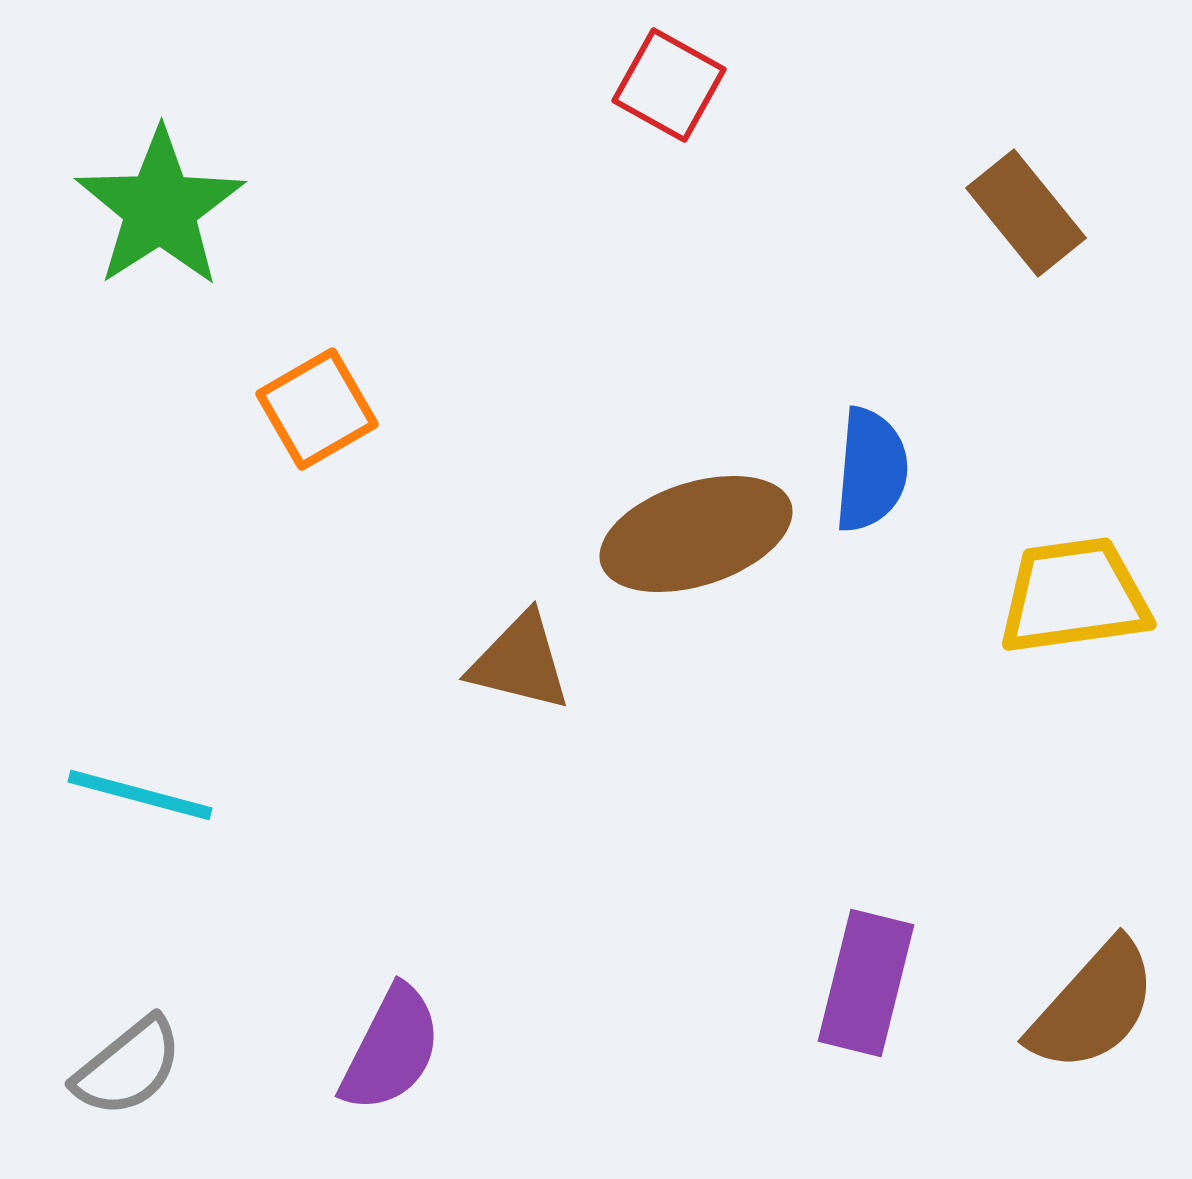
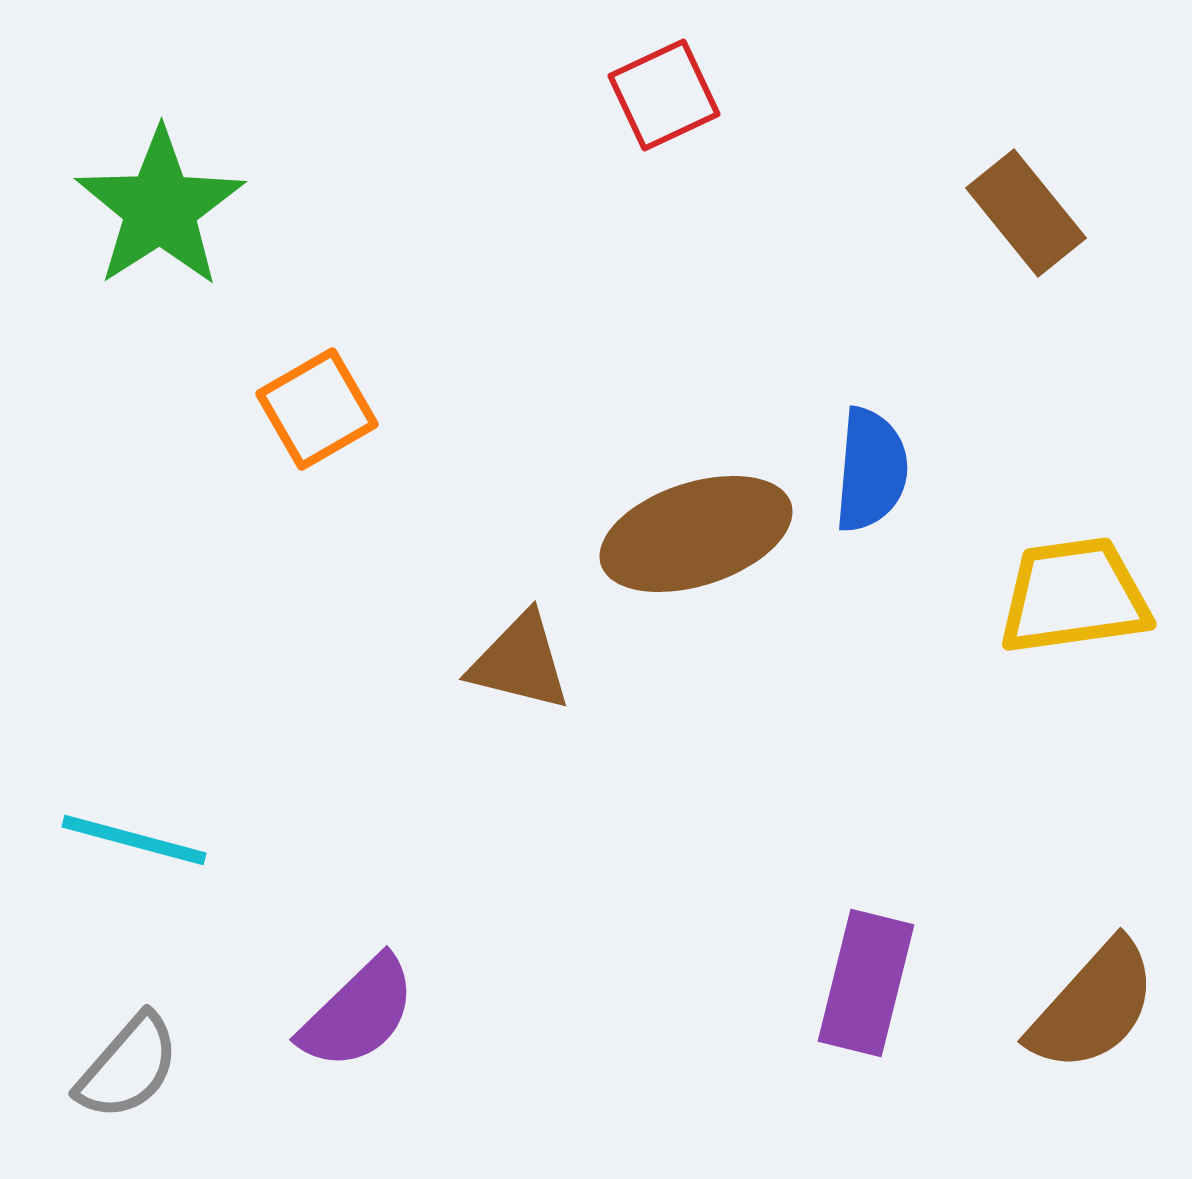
red square: moved 5 px left, 10 px down; rotated 36 degrees clockwise
cyan line: moved 6 px left, 45 px down
purple semicircle: moved 33 px left, 36 px up; rotated 19 degrees clockwise
gray semicircle: rotated 10 degrees counterclockwise
